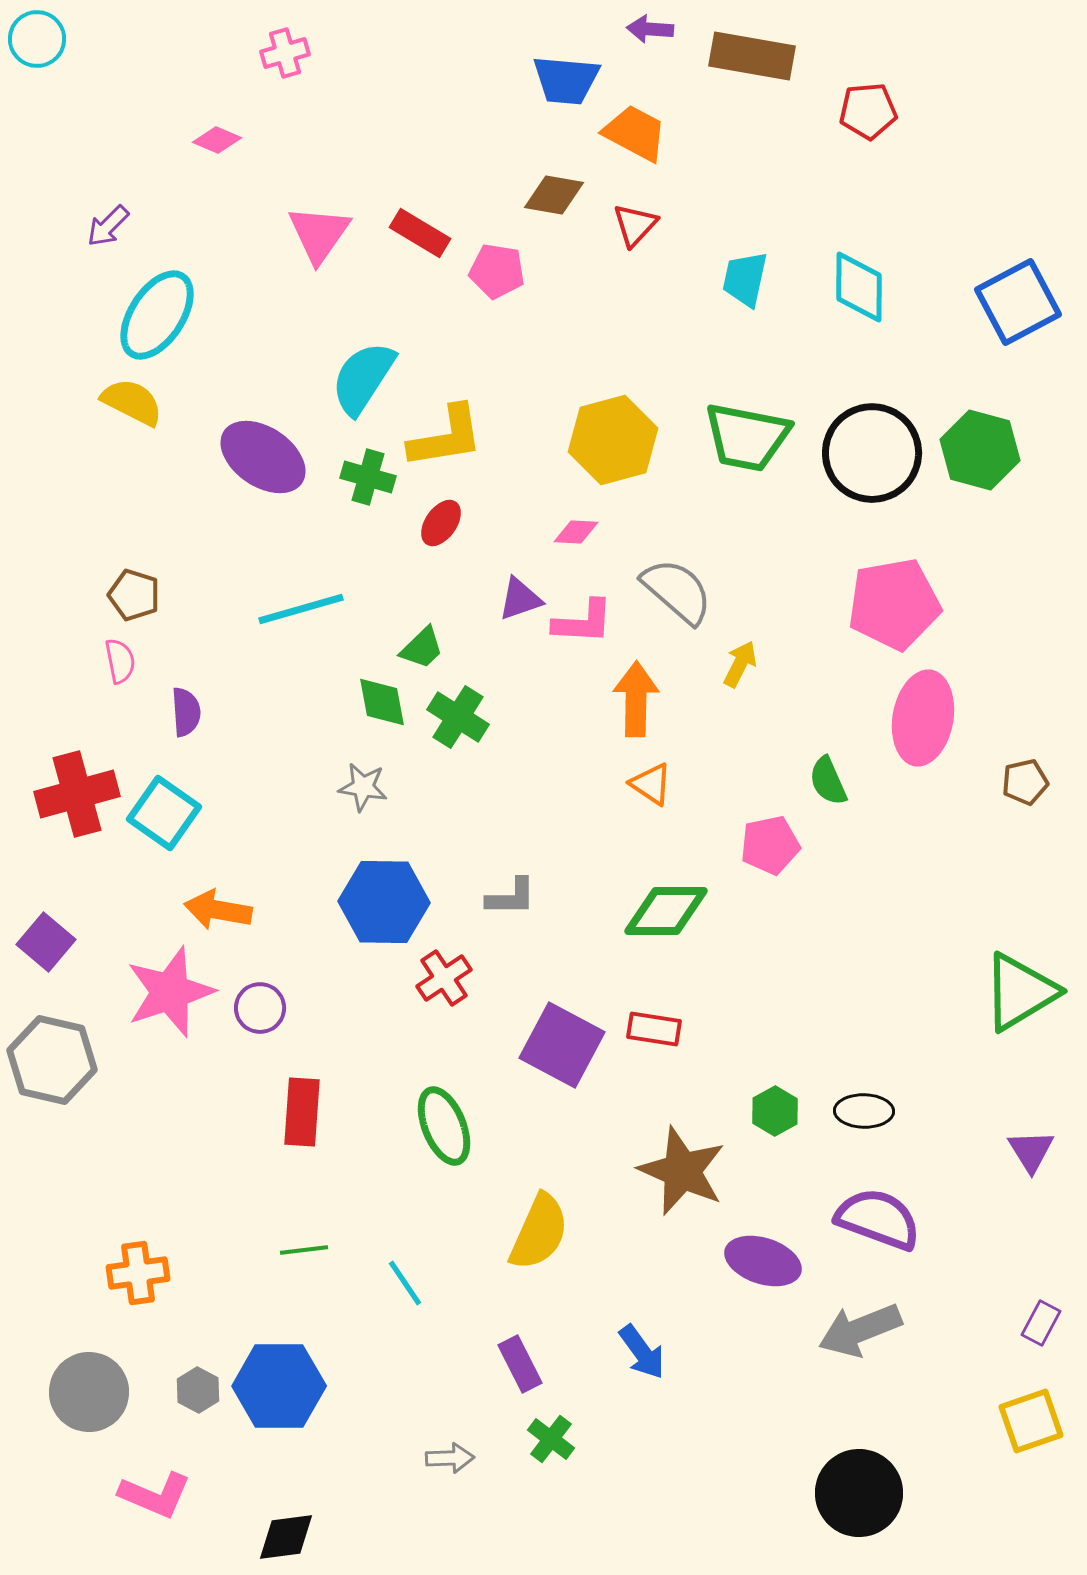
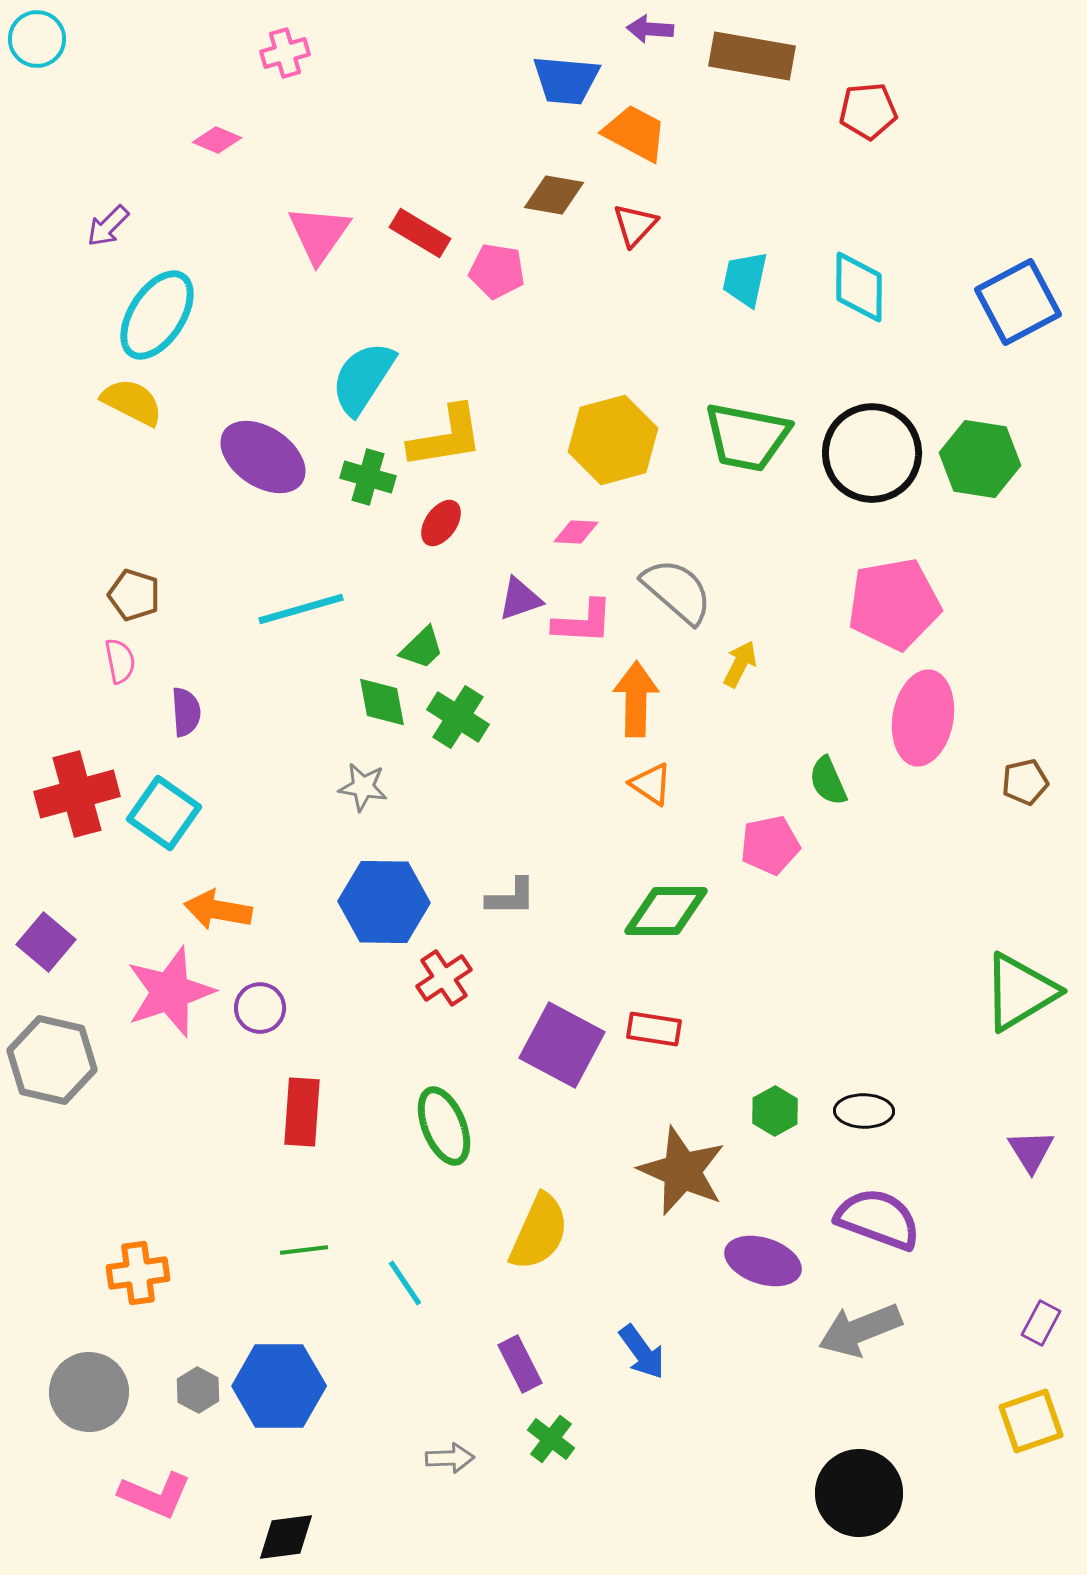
green hexagon at (980, 450): moved 9 px down; rotated 6 degrees counterclockwise
